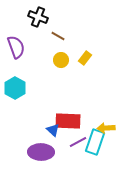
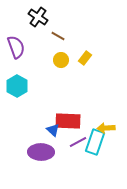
black cross: rotated 12 degrees clockwise
cyan hexagon: moved 2 px right, 2 px up
